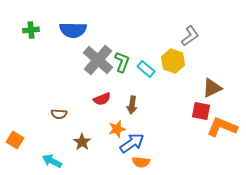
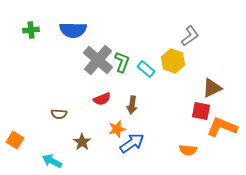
orange semicircle: moved 47 px right, 12 px up
